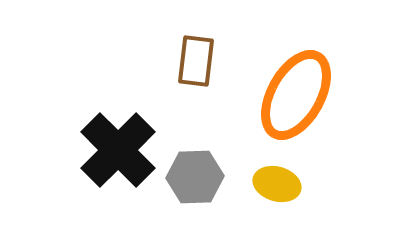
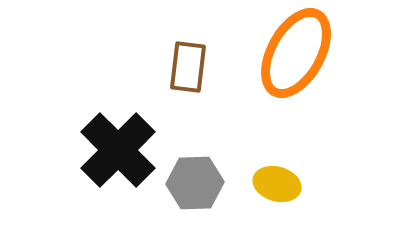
brown rectangle: moved 8 px left, 6 px down
orange ellipse: moved 42 px up
gray hexagon: moved 6 px down
